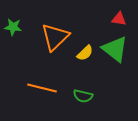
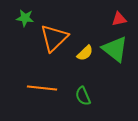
red triangle: rotated 21 degrees counterclockwise
green star: moved 12 px right, 9 px up
orange triangle: moved 1 px left, 1 px down
orange line: rotated 8 degrees counterclockwise
green semicircle: rotated 54 degrees clockwise
